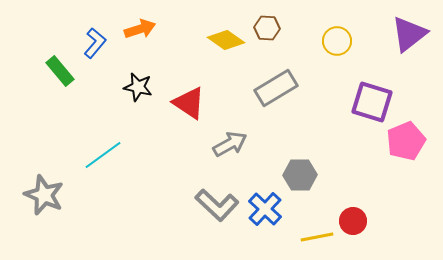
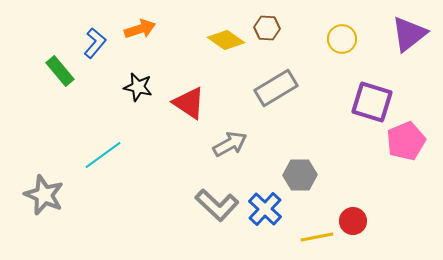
yellow circle: moved 5 px right, 2 px up
